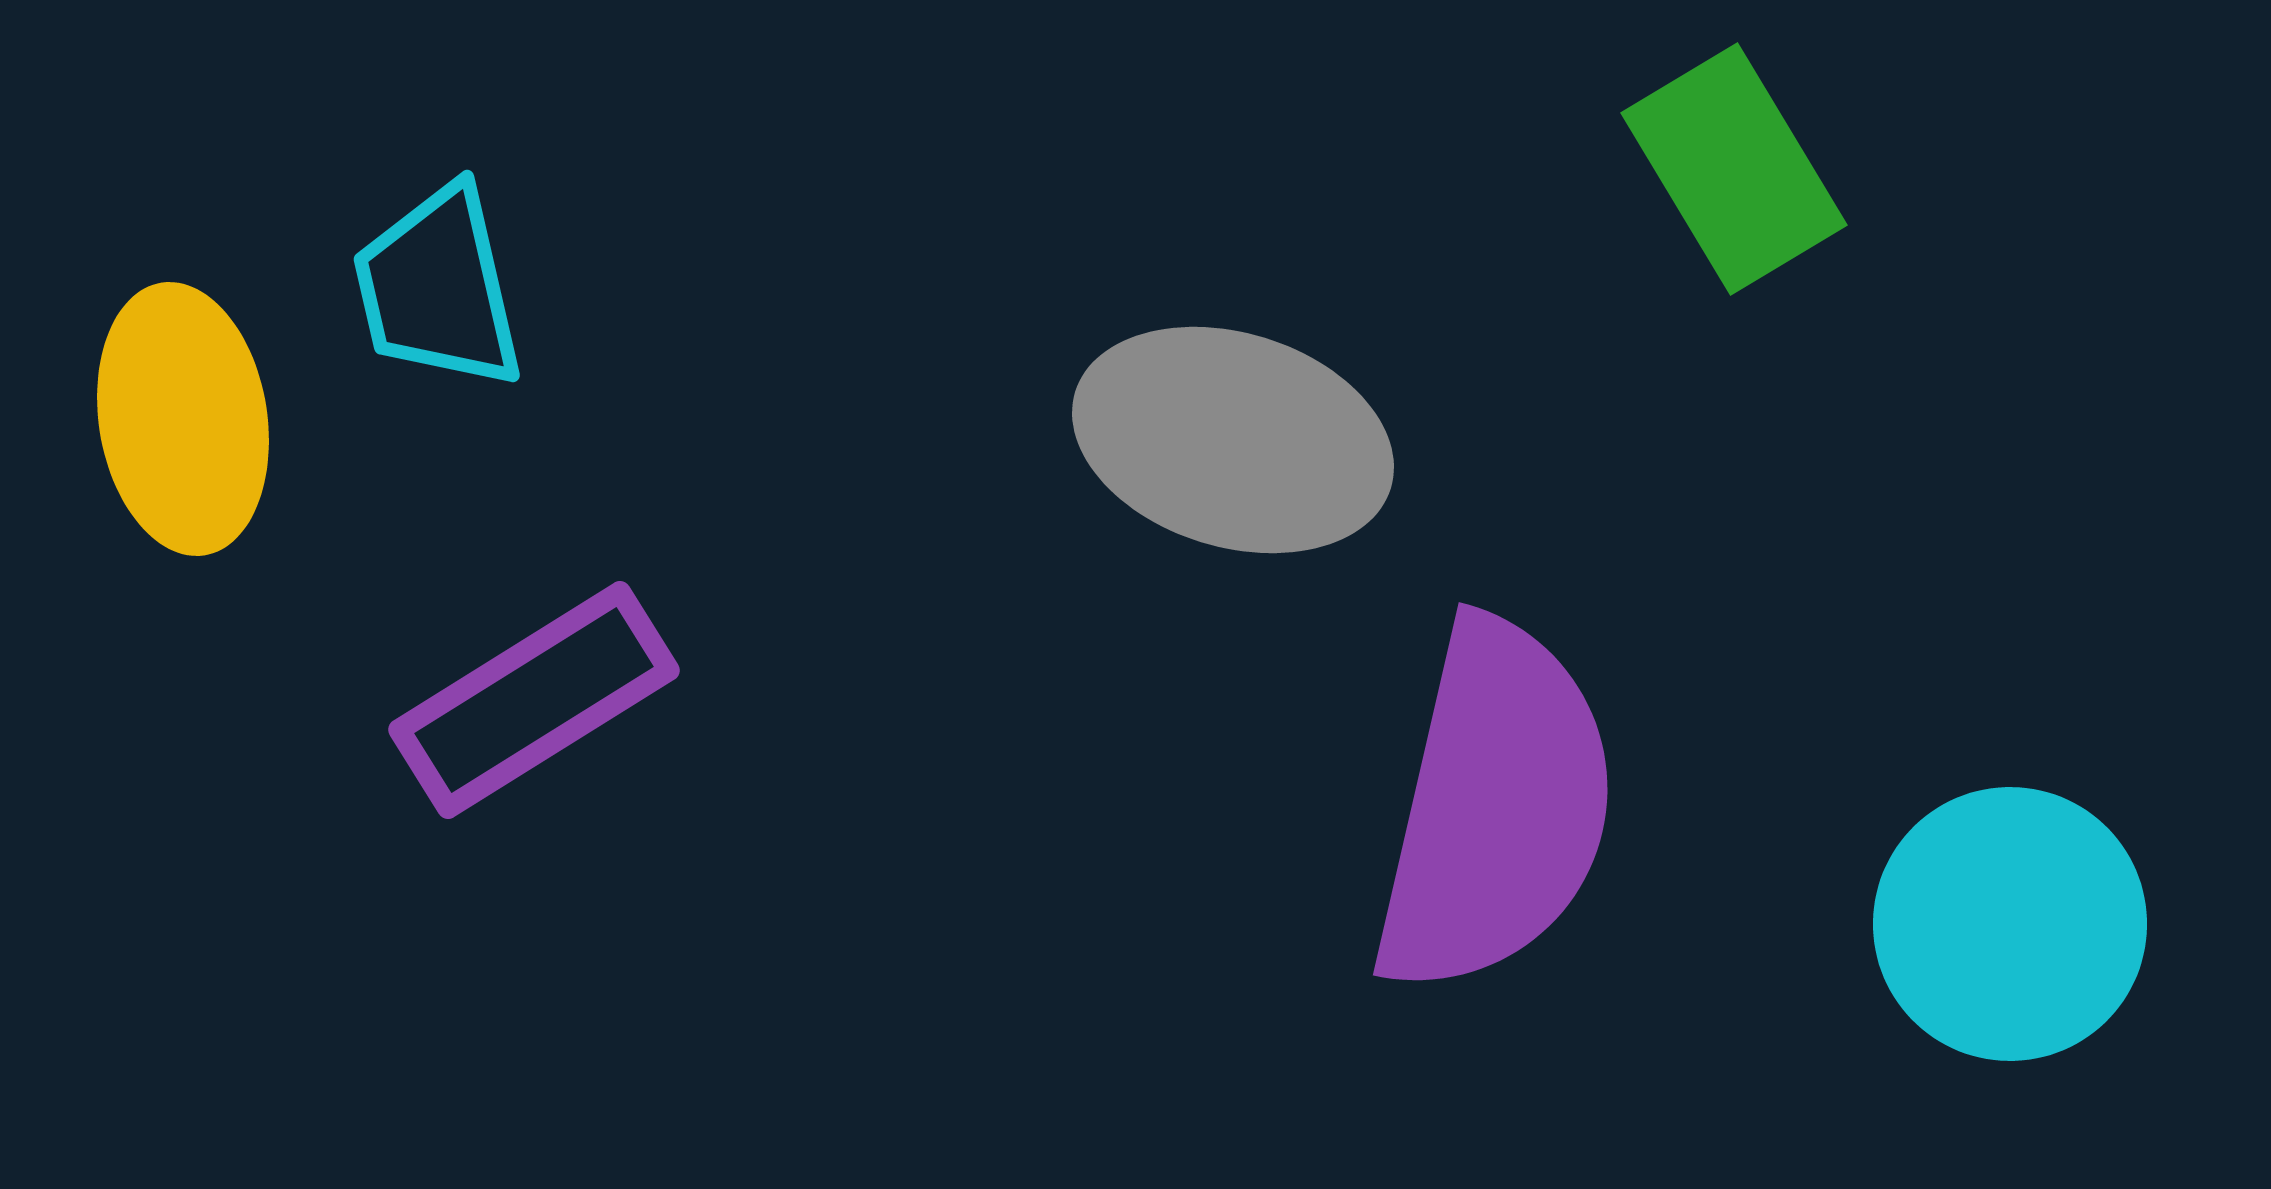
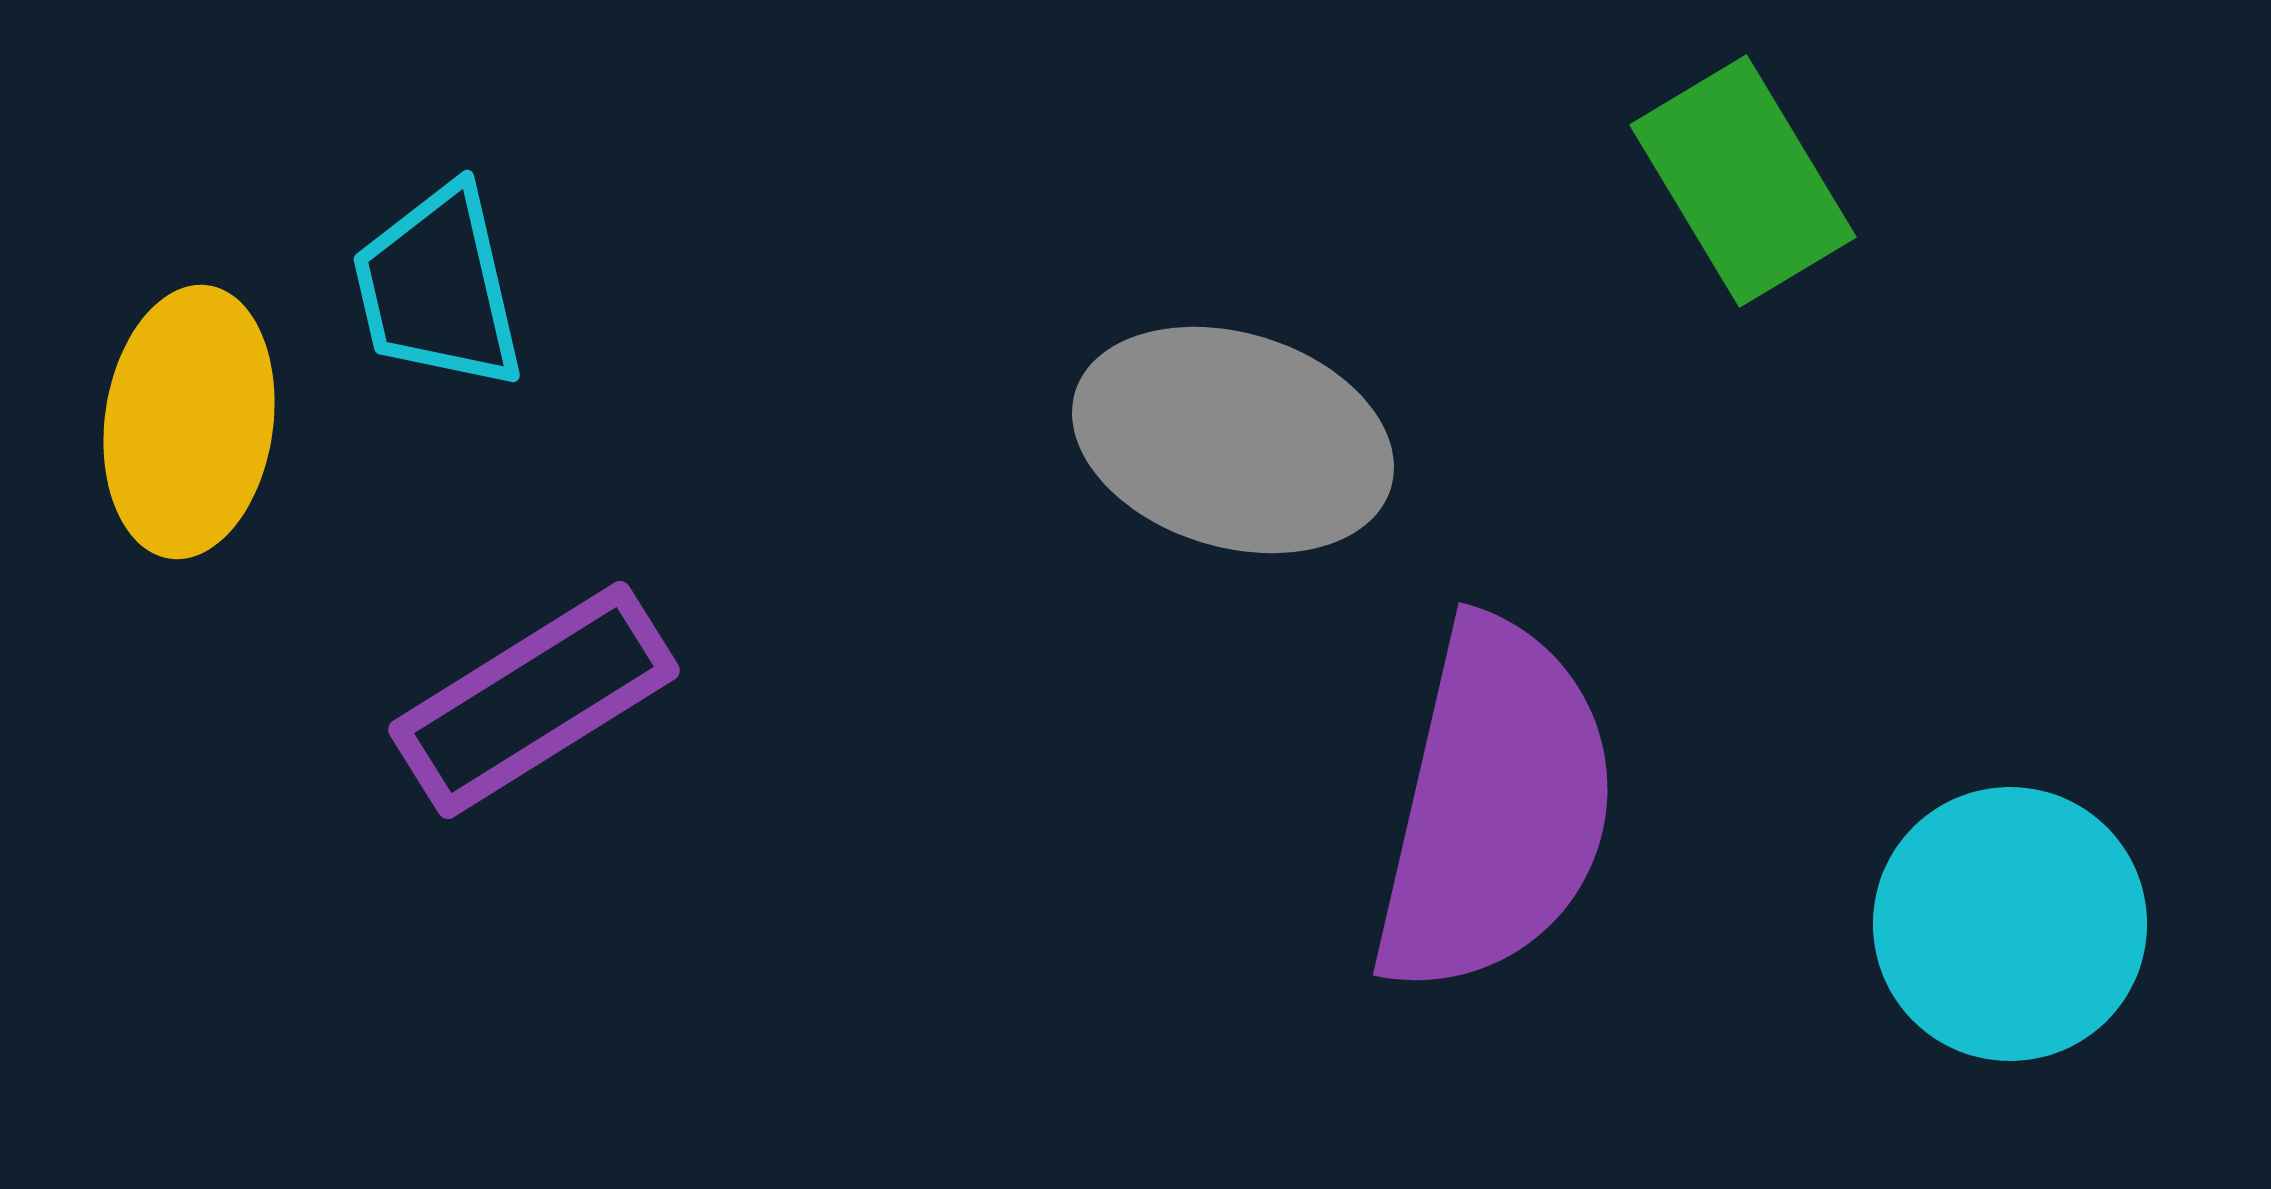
green rectangle: moved 9 px right, 12 px down
yellow ellipse: moved 6 px right, 3 px down; rotated 17 degrees clockwise
